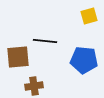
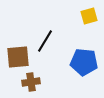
black line: rotated 65 degrees counterclockwise
blue pentagon: moved 2 px down
brown cross: moved 3 px left, 4 px up
